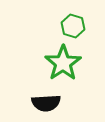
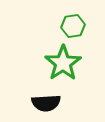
green hexagon: rotated 25 degrees counterclockwise
